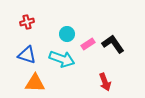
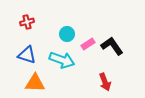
black L-shape: moved 1 px left, 2 px down
cyan arrow: moved 1 px down
